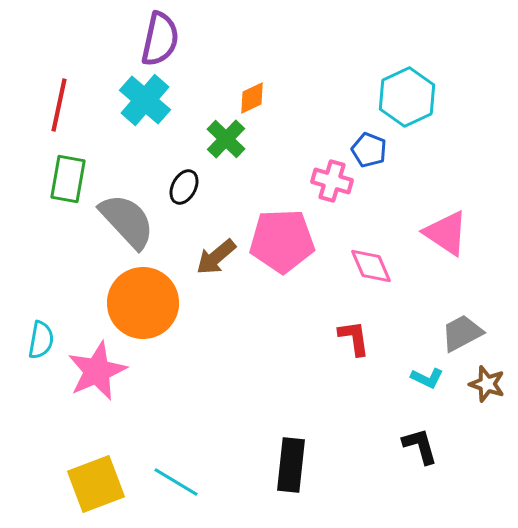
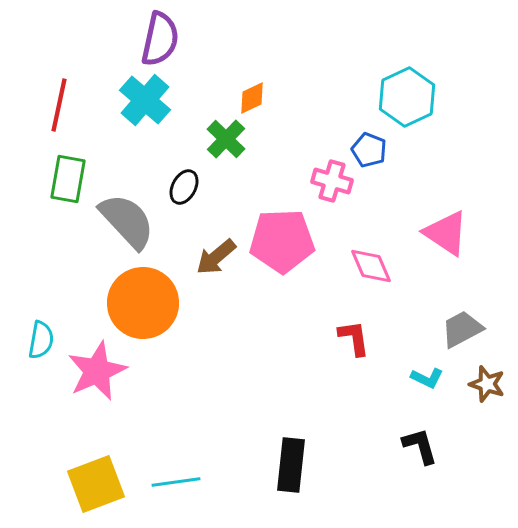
gray trapezoid: moved 4 px up
cyan line: rotated 39 degrees counterclockwise
